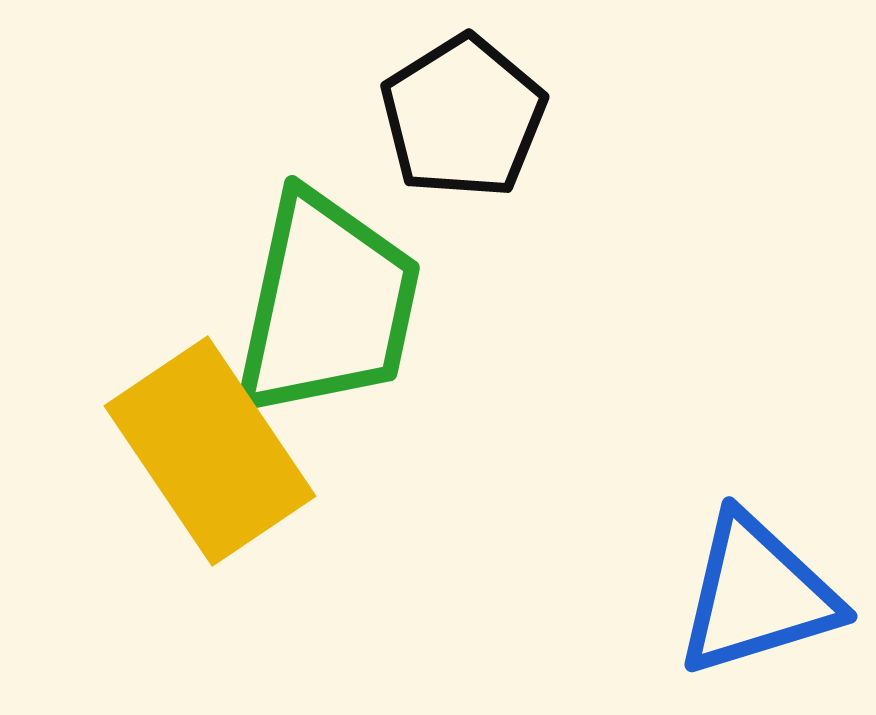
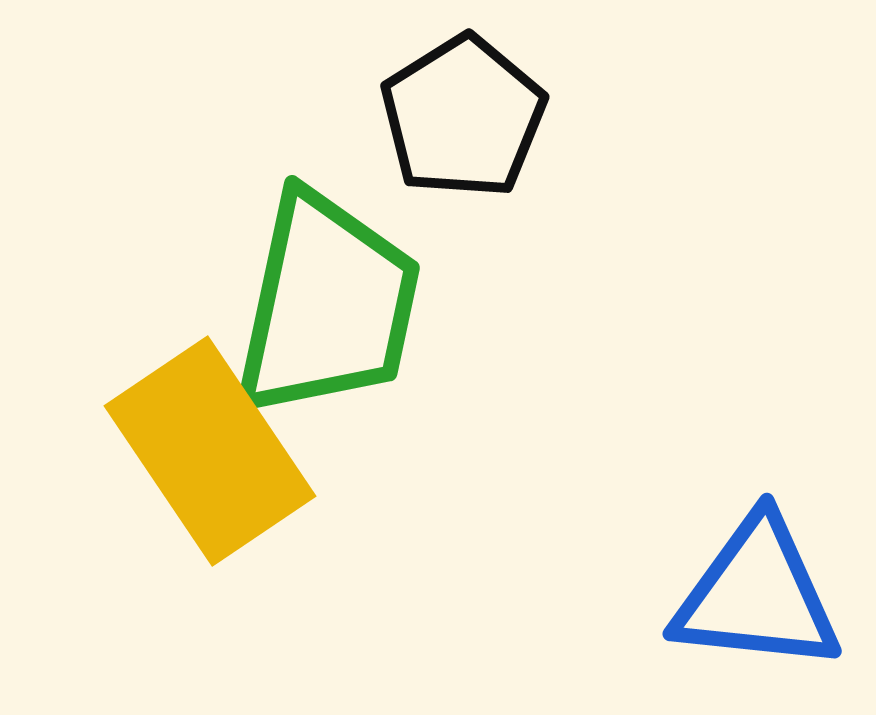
blue triangle: rotated 23 degrees clockwise
